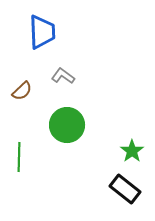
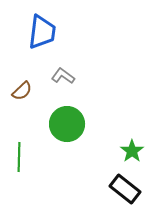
blue trapezoid: rotated 9 degrees clockwise
green circle: moved 1 px up
